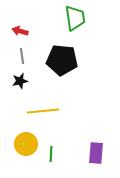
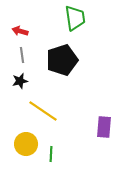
gray line: moved 1 px up
black pentagon: rotated 24 degrees counterclockwise
yellow line: rotated 40 degrees clockwise
purple rectangle: moved 8 px right, 26 px up
